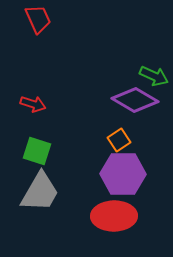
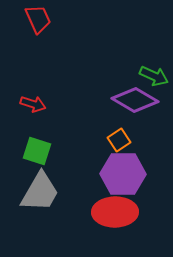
red ellipse: moved 1 px right, 4 px up
